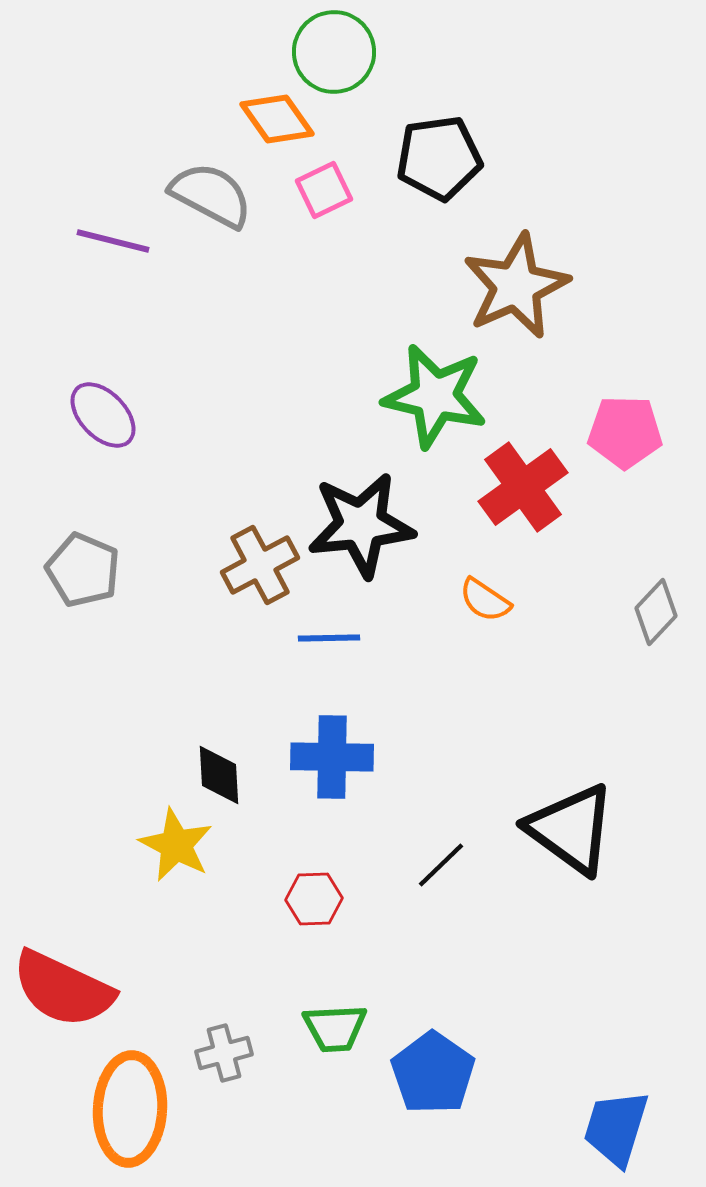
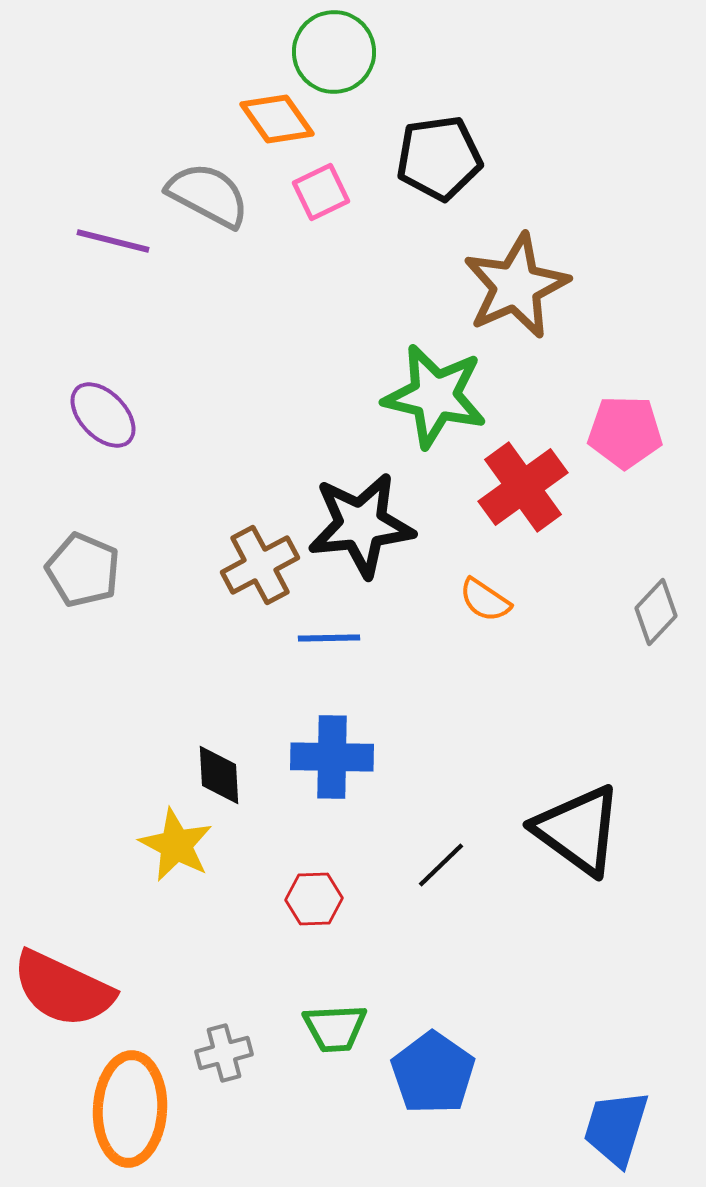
pink square: moved 3 px left, 2 px down
gray semicircle: moved 3 px left
black triangle: moved 7 px right, 1 px down
